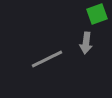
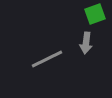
green square: moved 2 px left
